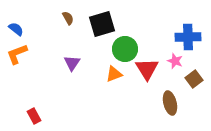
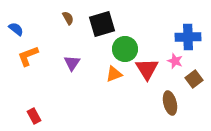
orange L-shape: moved 11 px right, 2 px down
